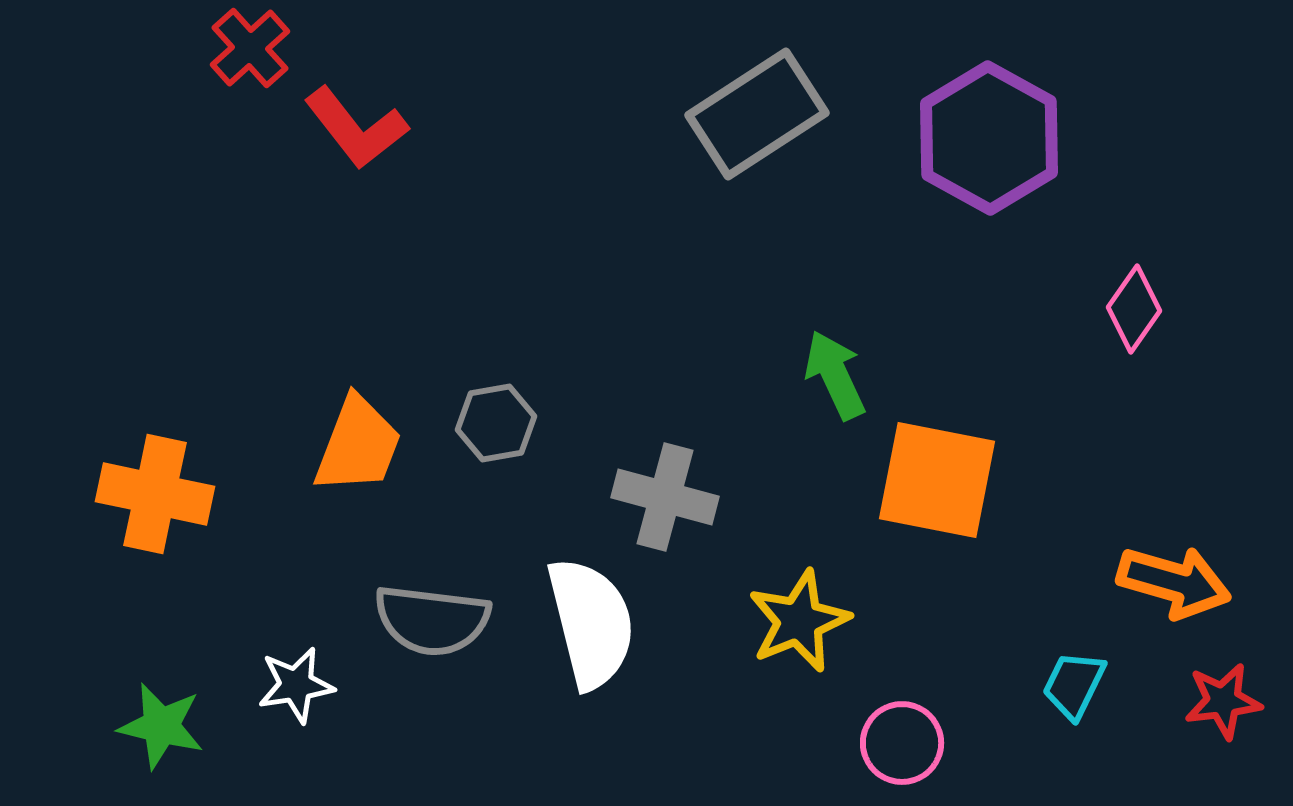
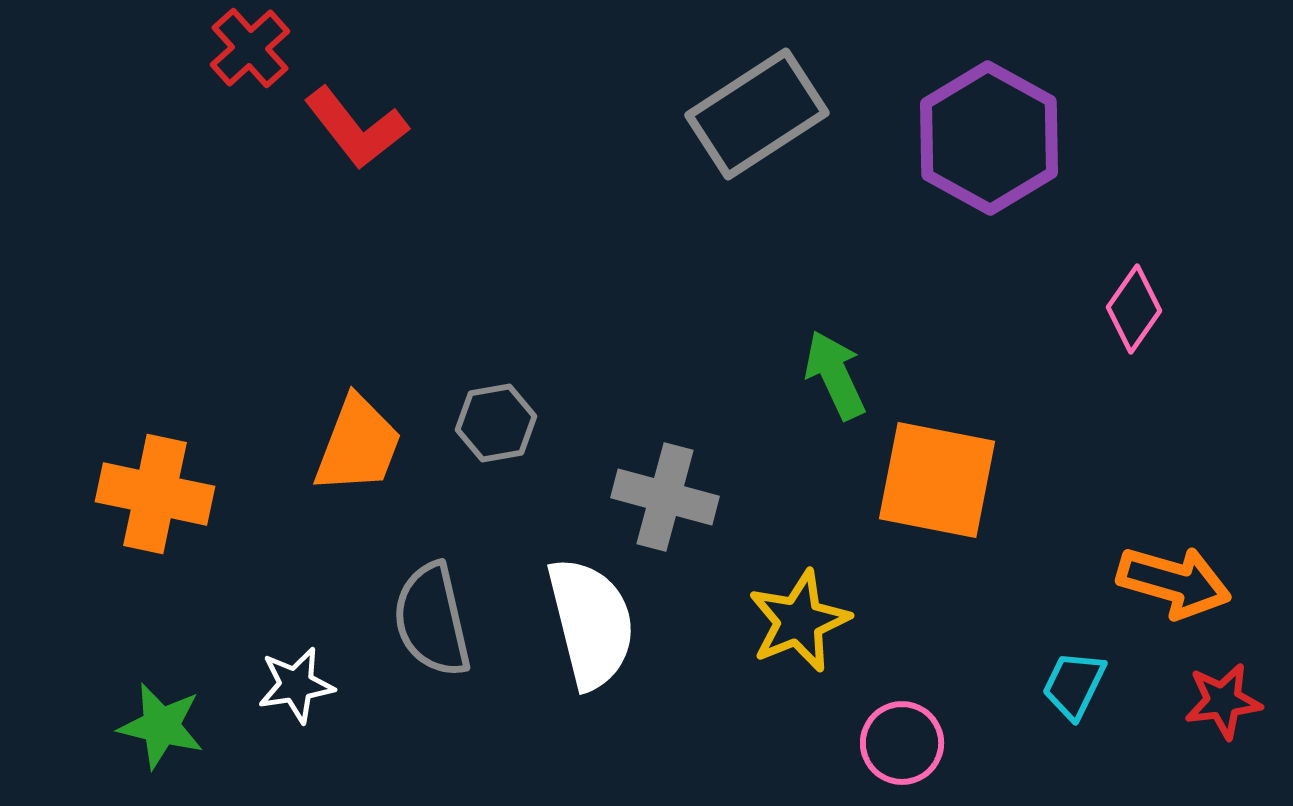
gray semicircle: rotated 70 degrees clockwise
